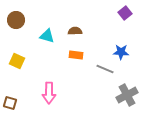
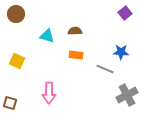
brown circle: moved 6 px up
